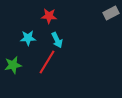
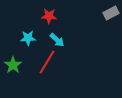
cyan arrow: rotated 21 degrees counterclockwise
green star: rotated 24 degrees counterclockwise
